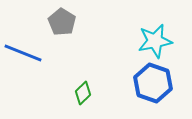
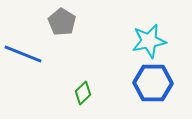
cyan star: moved 6 px left
blue line: moved 1 px down
blue hexagon: rotated 18 degrees counterclockwise
